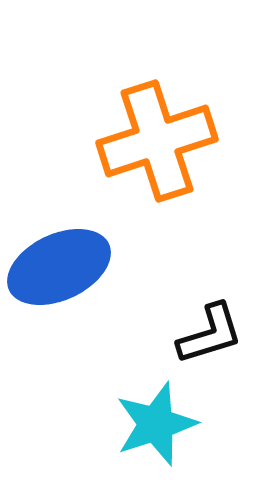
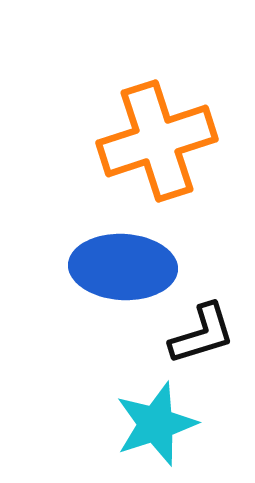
blue ellipse: moved 64 px right; rotated 28 degrees clockwise
black L-shape: moved 8 px left
